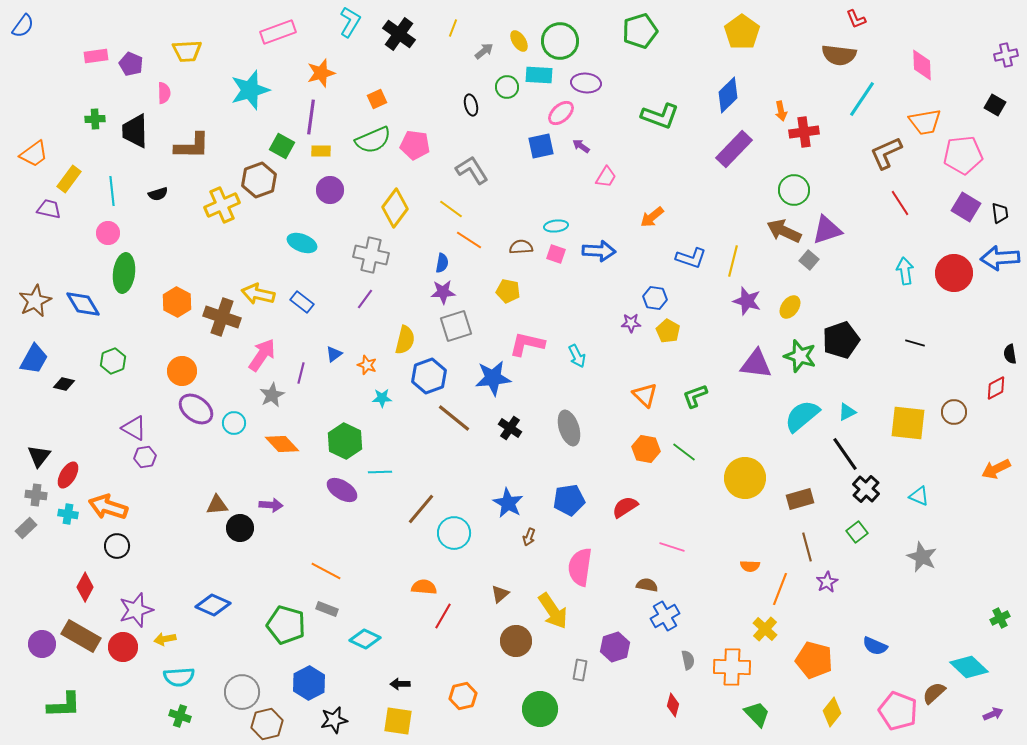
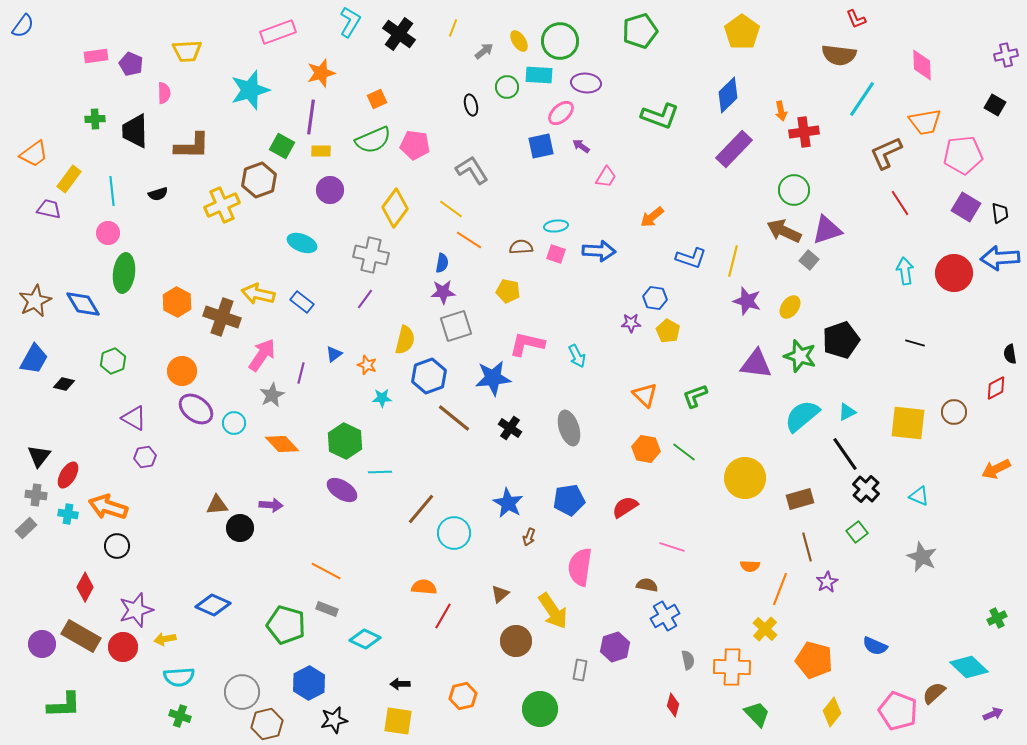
purple triangle at (134, 428): moved 10 px up
green cross at (1000, 618): moved 3 px left
